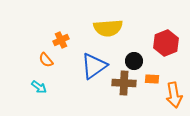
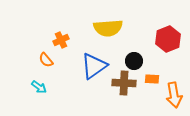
red hexagon: moved 2 px right, 4 px up
